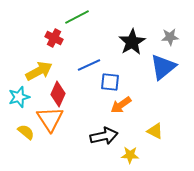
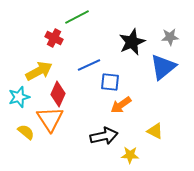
black star: rotated 8 degrees clockwise
